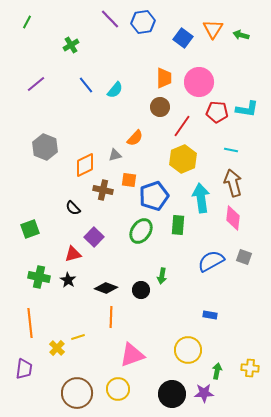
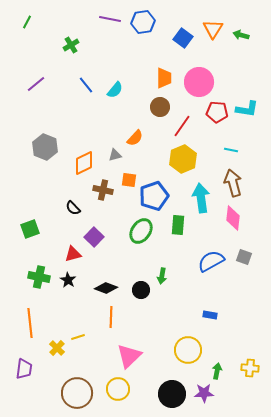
purple line at (110, 19): rotated 35 degrees counterclockwise
orange diamond at (85, 165): moved 1 px left, 2 px up
pink triangle at (132, 355): moved 3 px left, 1 px down; rotated 24 degrees counterclockwise
